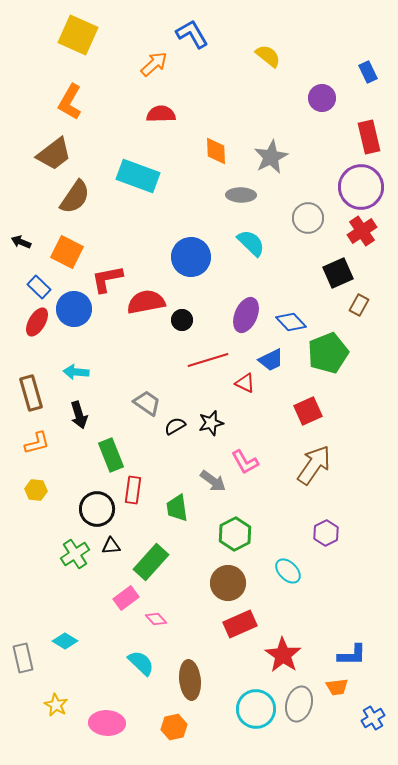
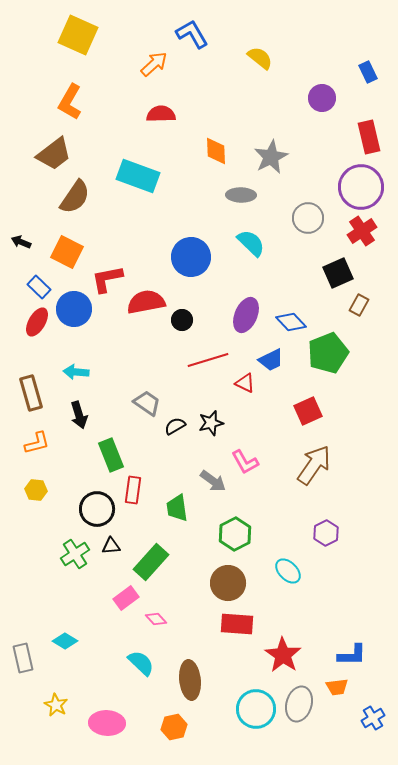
yellow semicircle at (268, 56): moved 8 px left, 2 px down
red rectangle at (240, 624): moved 3 px left; rotated 28 degrees clockwise
